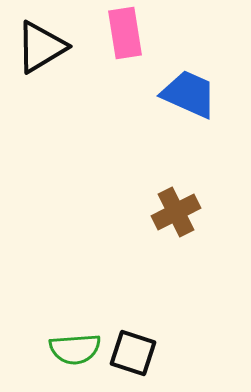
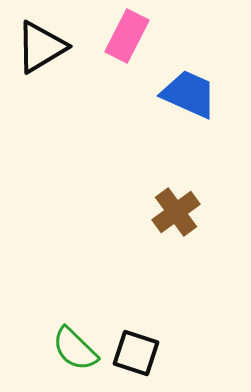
pink rectangle: moved 2 px right, 3 px down; rotated 36 degrees clockwise
brown cross: rotated 9 degrees counterclockwise
green semicircle: rotated 48 degrees clockwise
black square: moved 3 px right
